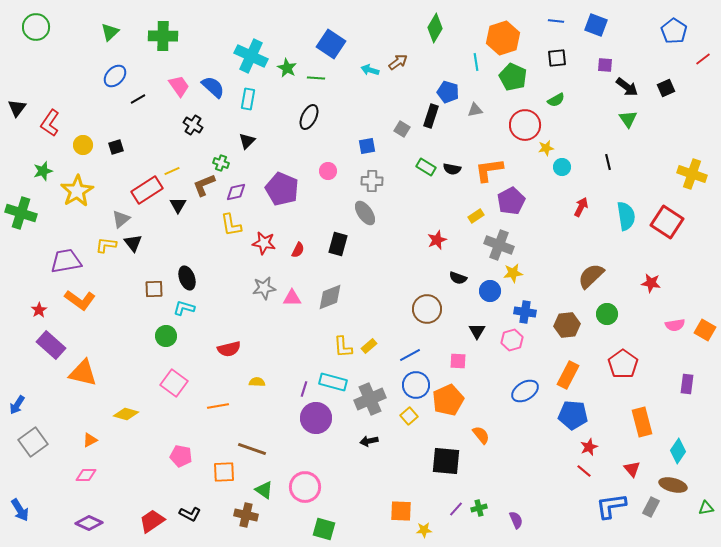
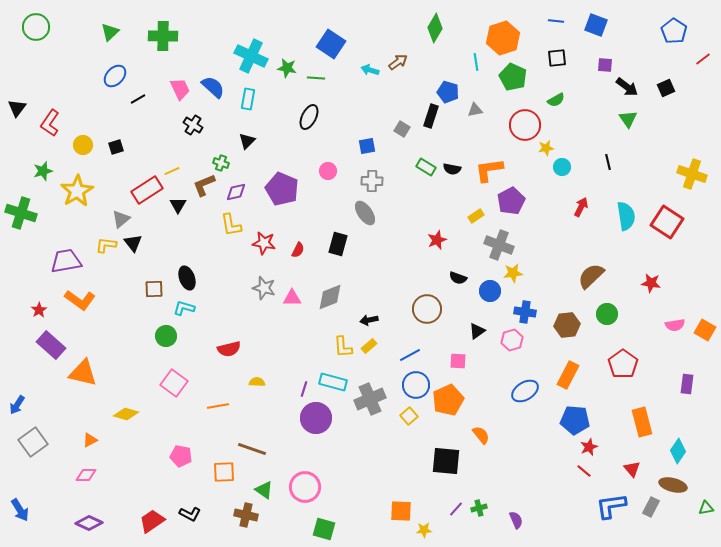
green star at (287, 68): rotated 18 degrees counterclockwise
pink trapezoid at (179, 86): moved 1 px right, 3 px down; rotated 10 degrees clockwise
gray star at (264, 288): rotated 25 degrees clockwise
black triangle at (477, 331): rotated 24 degrees clockwise
blue pentagon at (573, 415): moved 2 px right, 5 px down
black arrow at (369, 441): moved 121 px up
